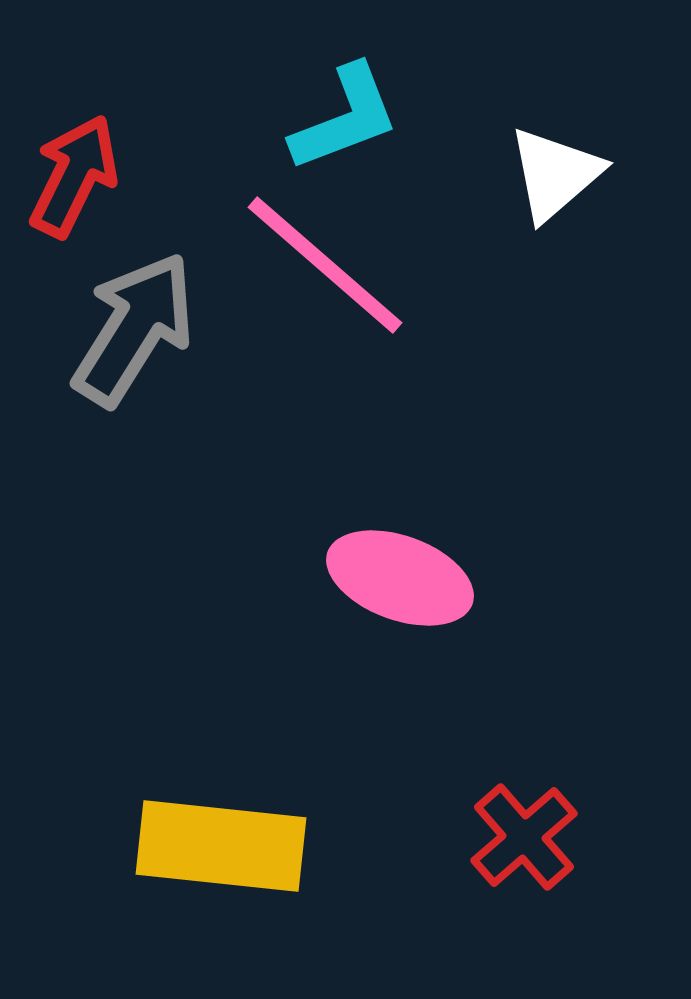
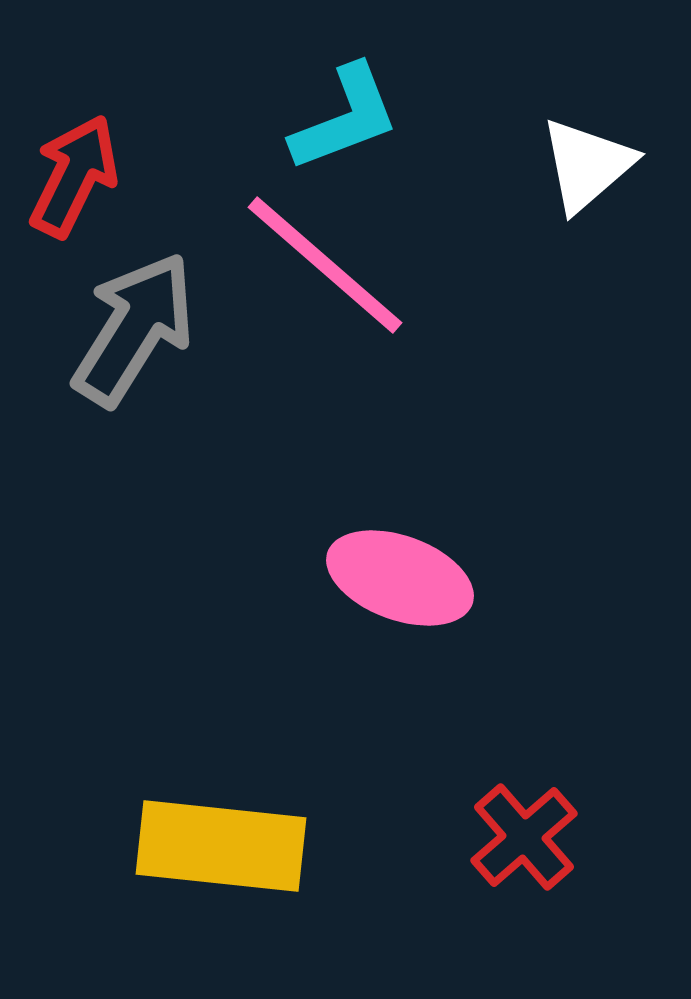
white triangle: moved 32 px right, 9 px up
